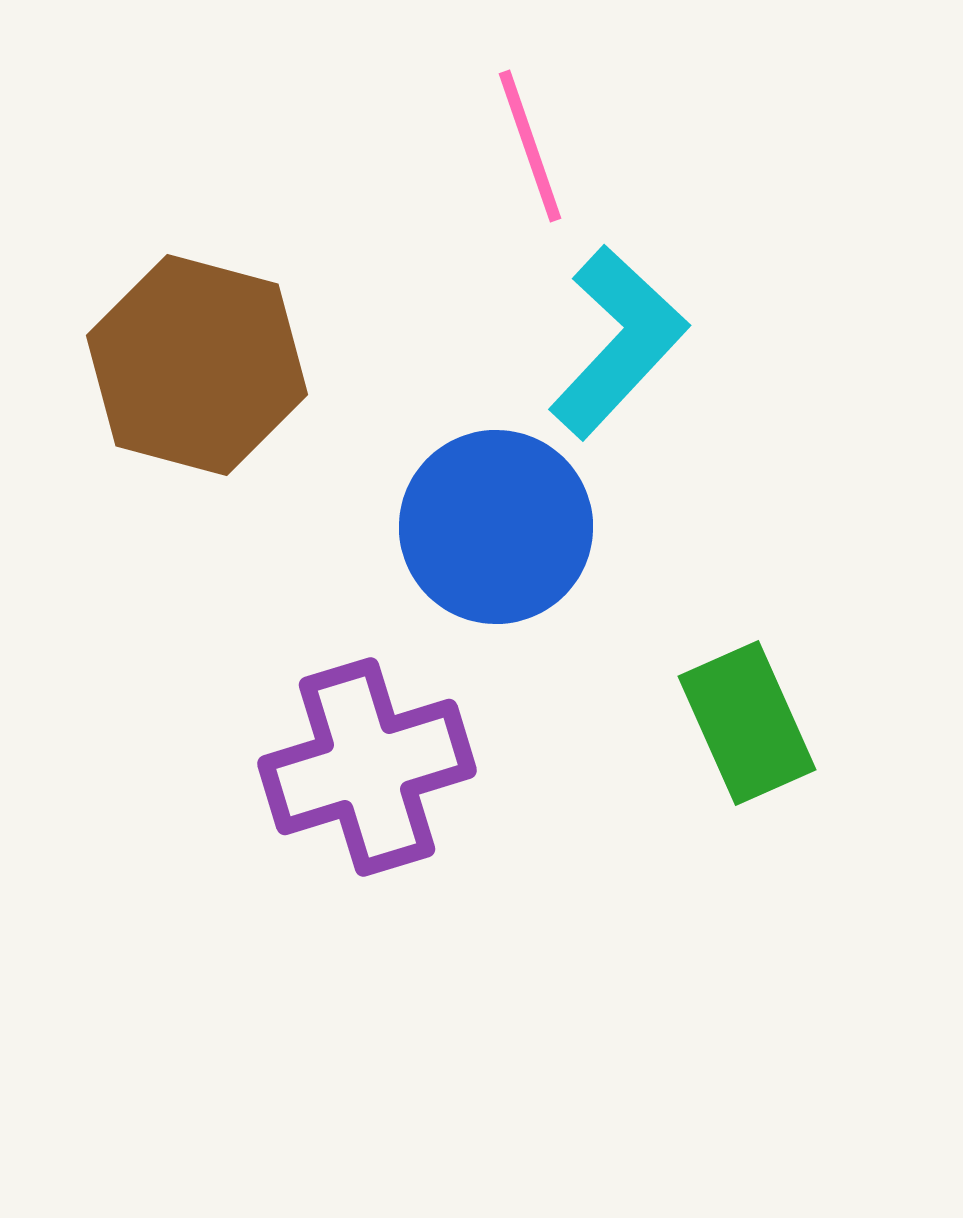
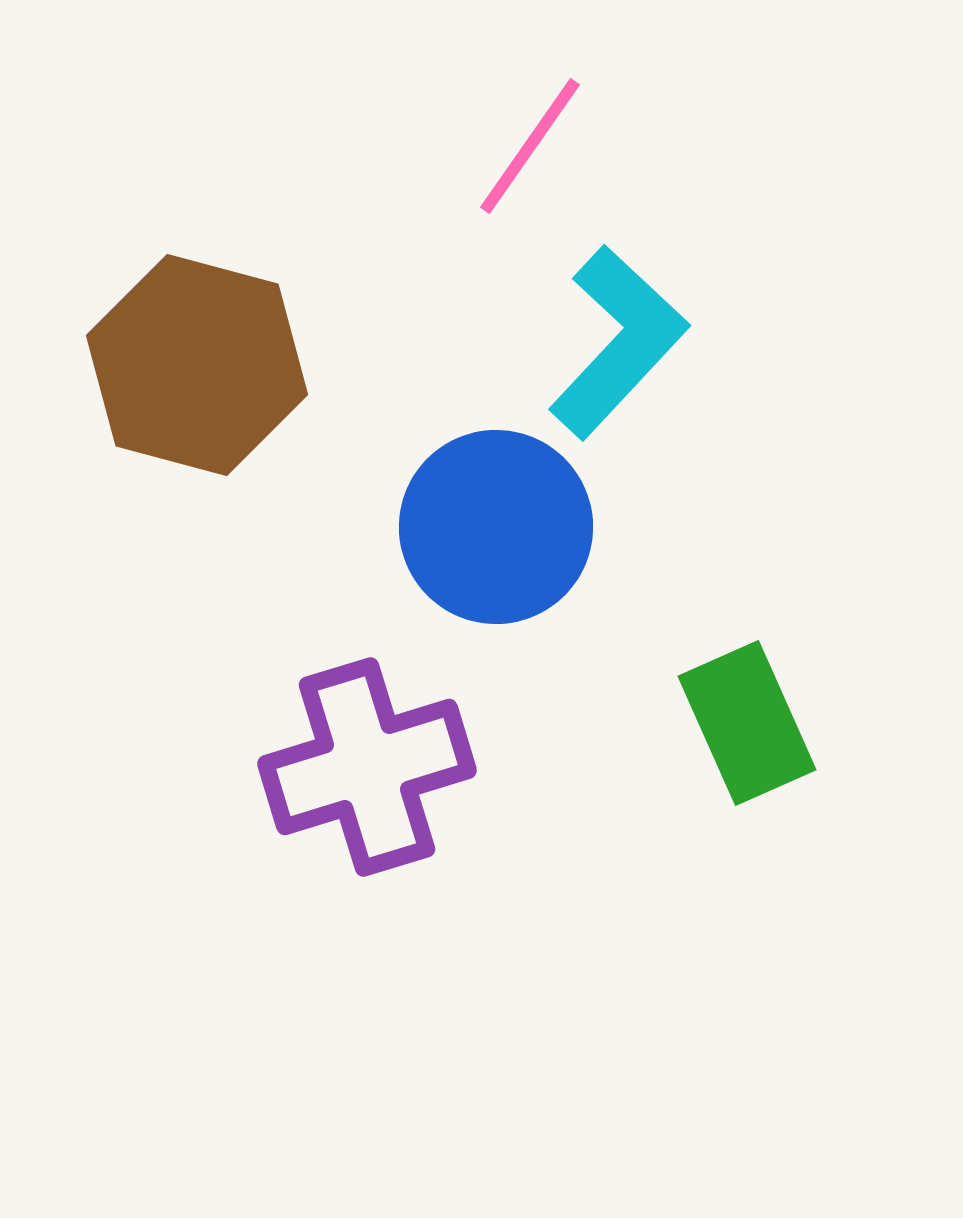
pink line: rotated 54 degrees clockwise
